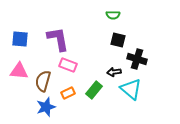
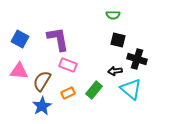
blue square: rotated 24 degrees clockwise
black arrow: moved 1 px right, 1 px up
brown semicircle: moved 1 px left; rotated 15 degrees clockwise
blue star: moved 4 px left, 1 px up; rotated 12 degrees counterclockwise
